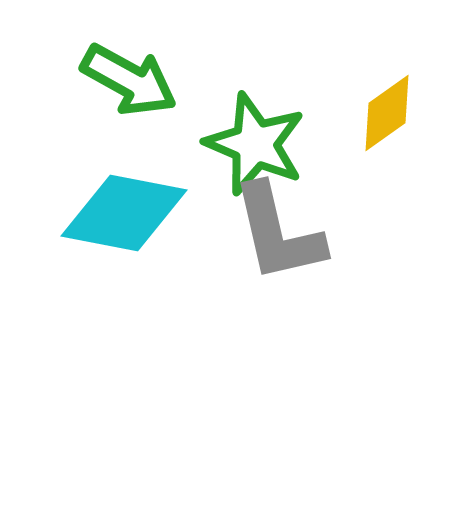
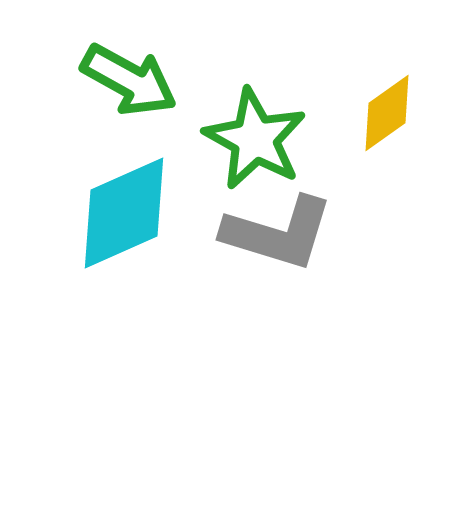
green star: moved 5 px up; rotated 6 degrees clockwise
cyan diamond: rotated 35 degrees counterclockwise
gray L-shape: rotated 60 degrees counterclockwise
